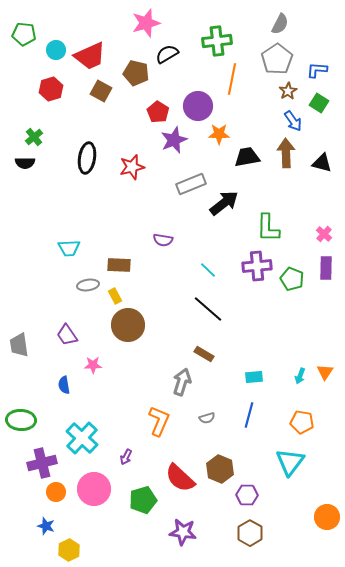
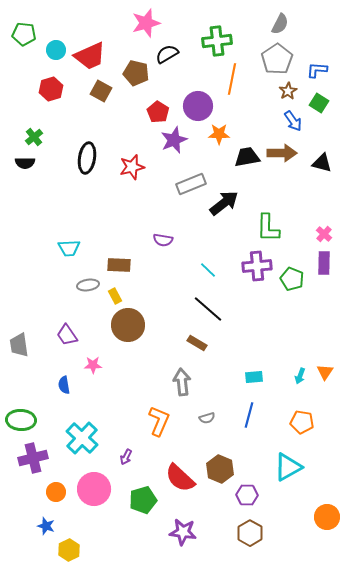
brown arrow at (286, 153): moved 4 px left; rotated 92 degrees clockwise
purple rectangle at (326, 268): moved 2 px left, 5 px up
brown rectangle at (204, 354): moved 7 px left, 11 px up
gray arrow at (182, 382): rotated 24 degrees counterclockwise
cyan triangle at (290, 462): moved 2 px left, 5 px down; rotated 24 degrees clockwise
purple cross at (42, 463): moved 9 px left, 5 px up
